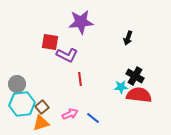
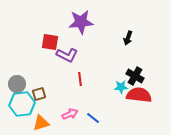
brown square: moved 3 px left, 13 px up; rotated 24 degrees clockwise
